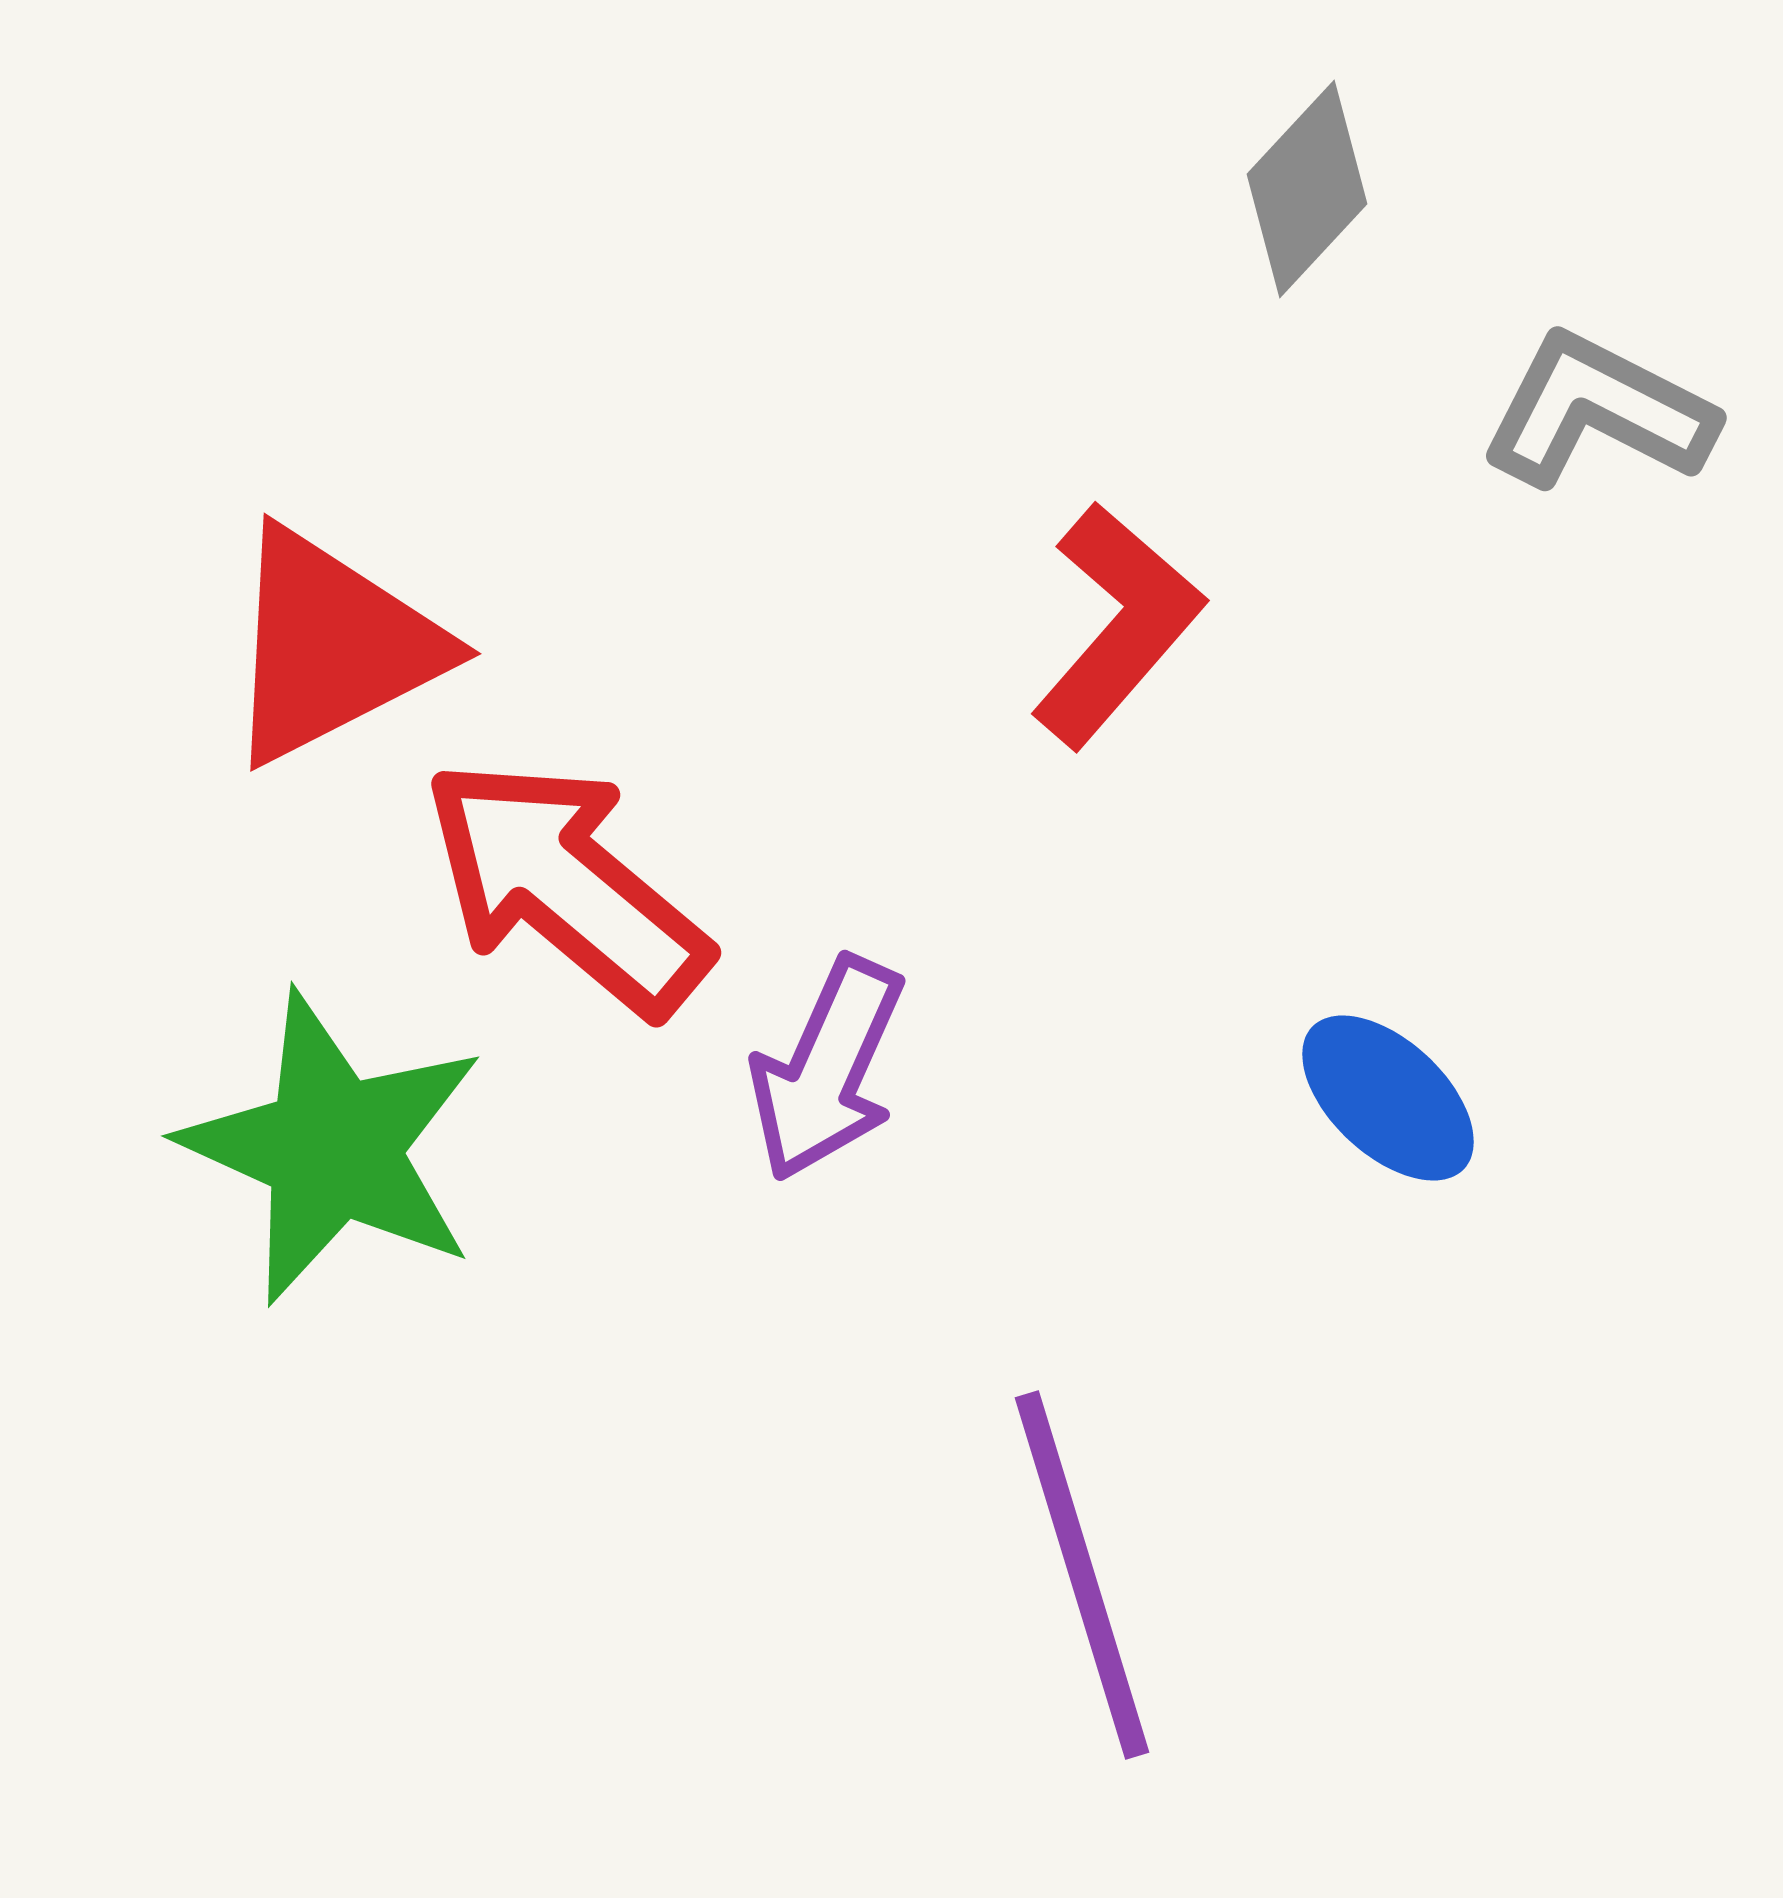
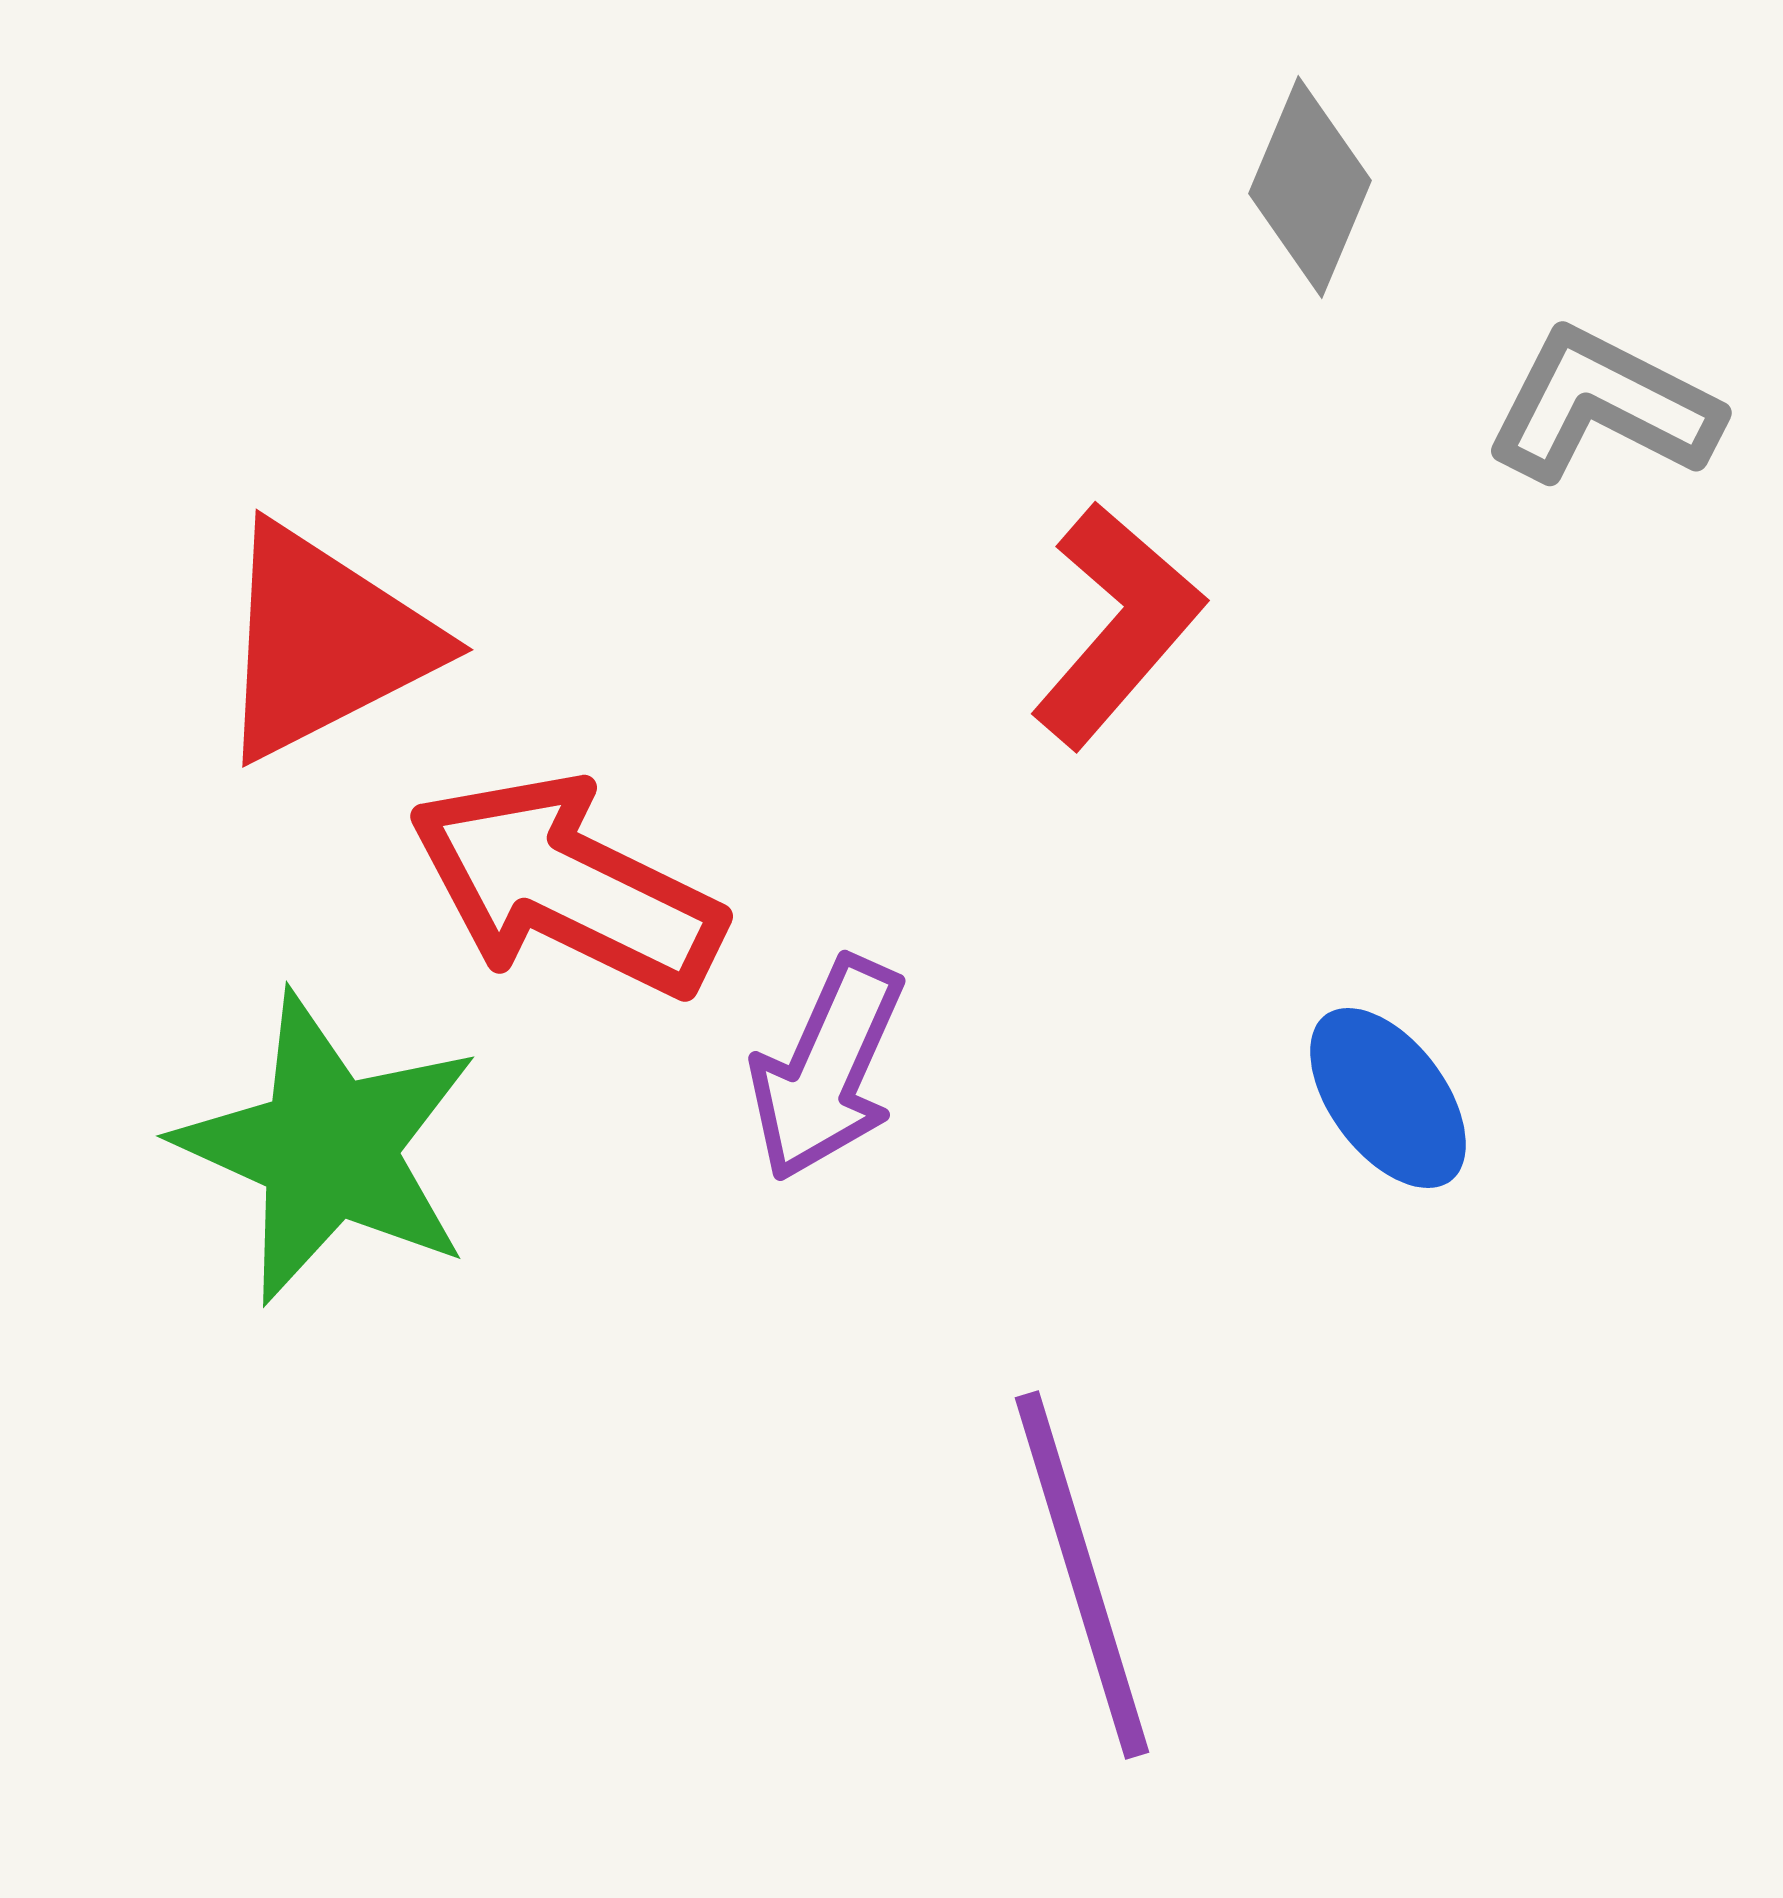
gray diamond: moved 3 px right, 2 px up; rotated 20 degrees counterclockwise
gray L-shape: moved 5 px right, 5 px up
red triangle: moved 8 px left, 4 px up
red arrow: rotated 14 degrees counterclockwise
blue ellipse: rotated 10 degrees clockwise
green star: moved 5 px left
